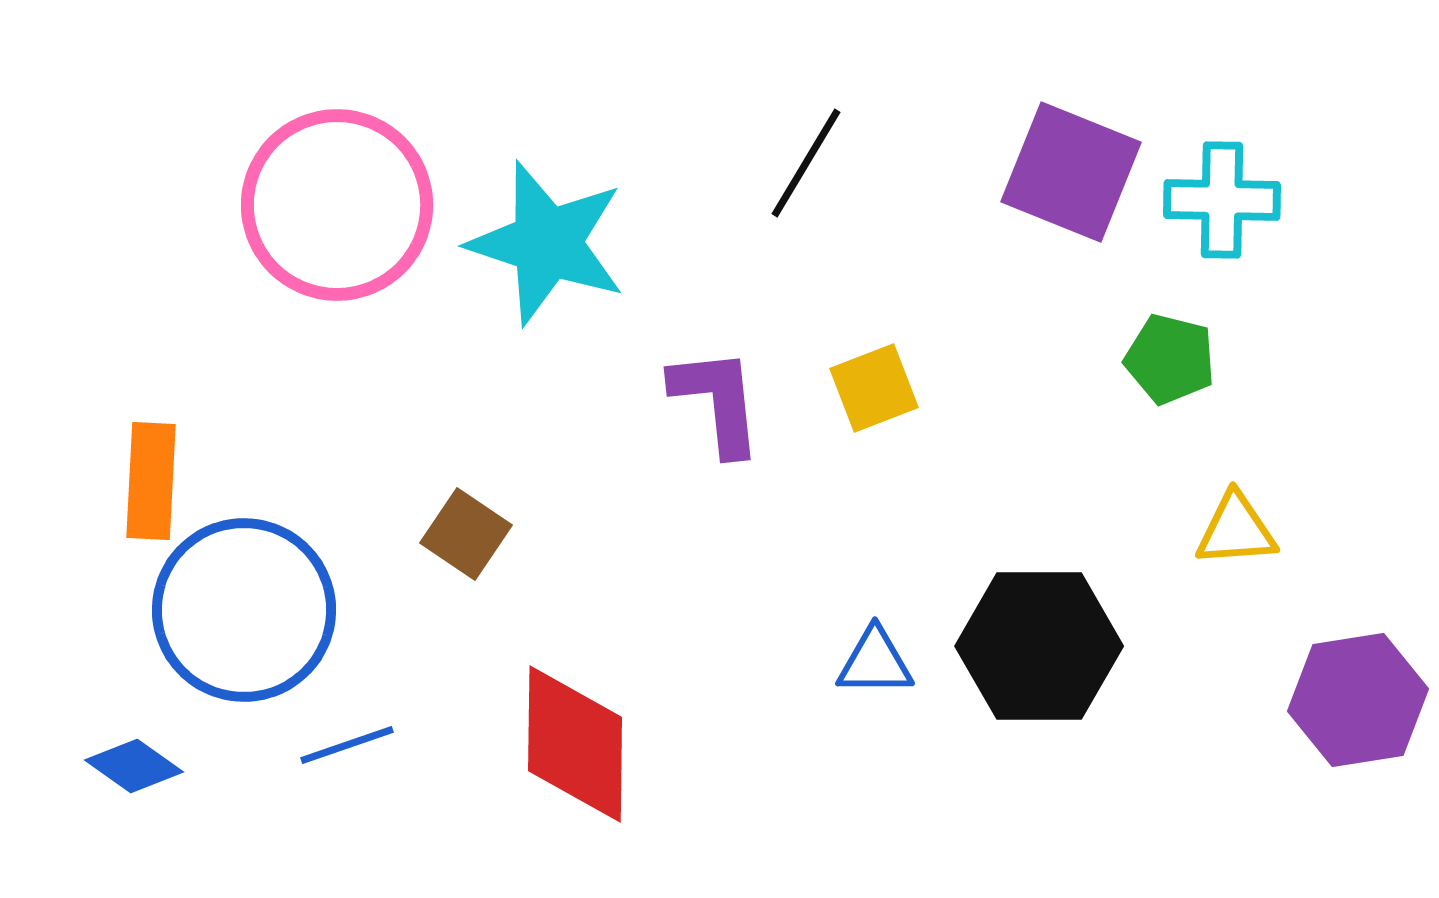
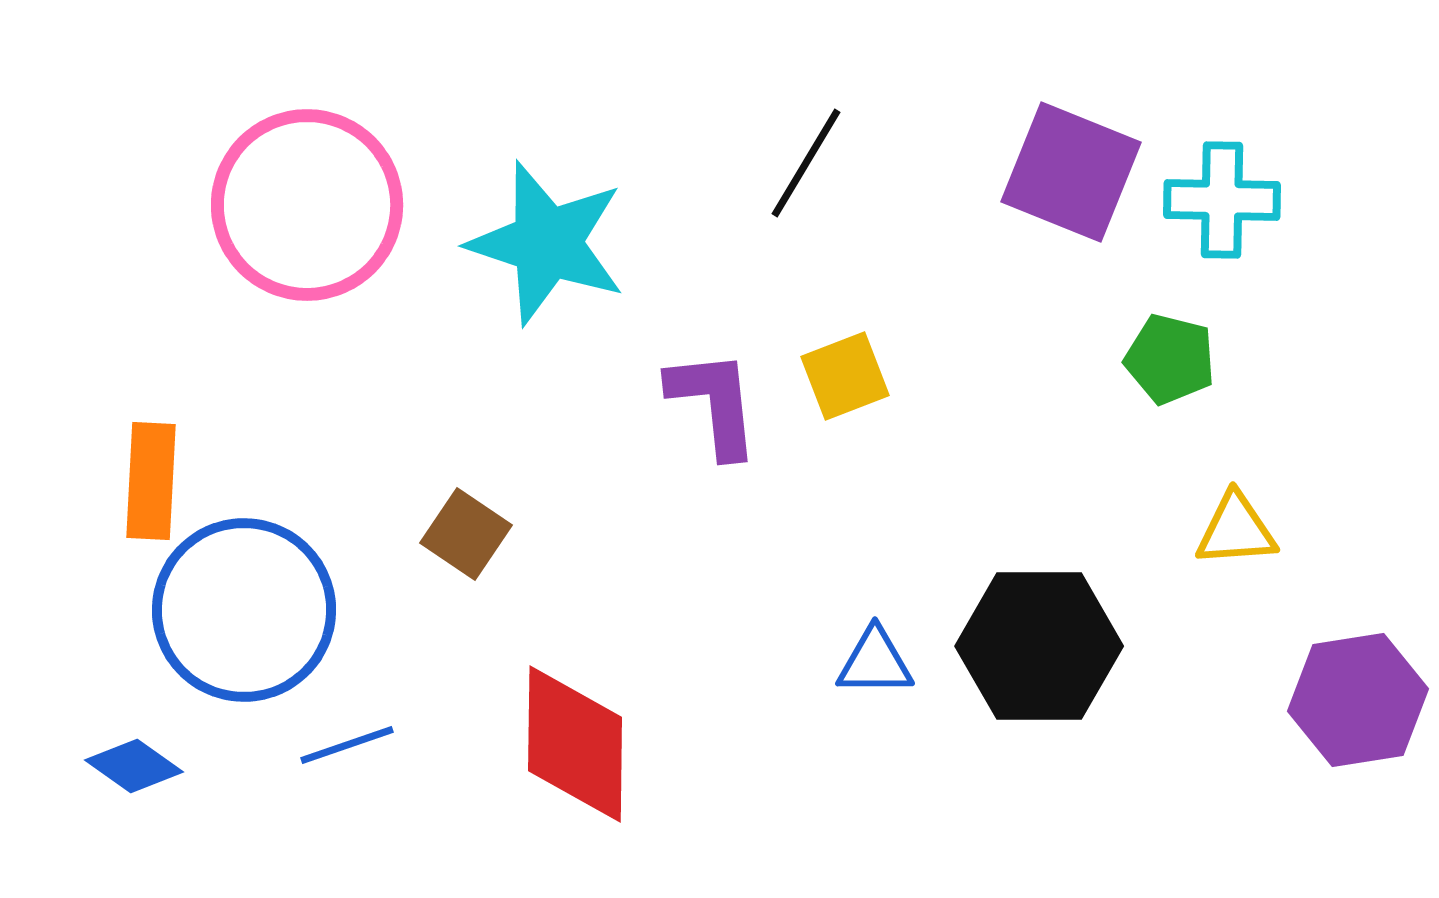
pink circle: moved 30 px left
yellow square: moved 29 px left, 12 px up
purple L-shape: moved 3 px left, 2 px down
